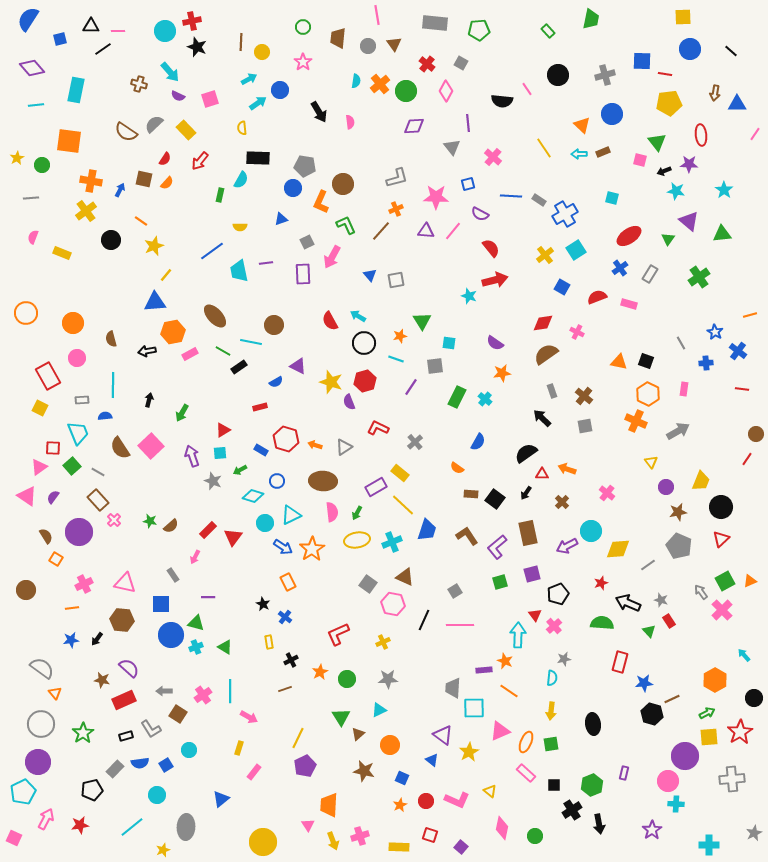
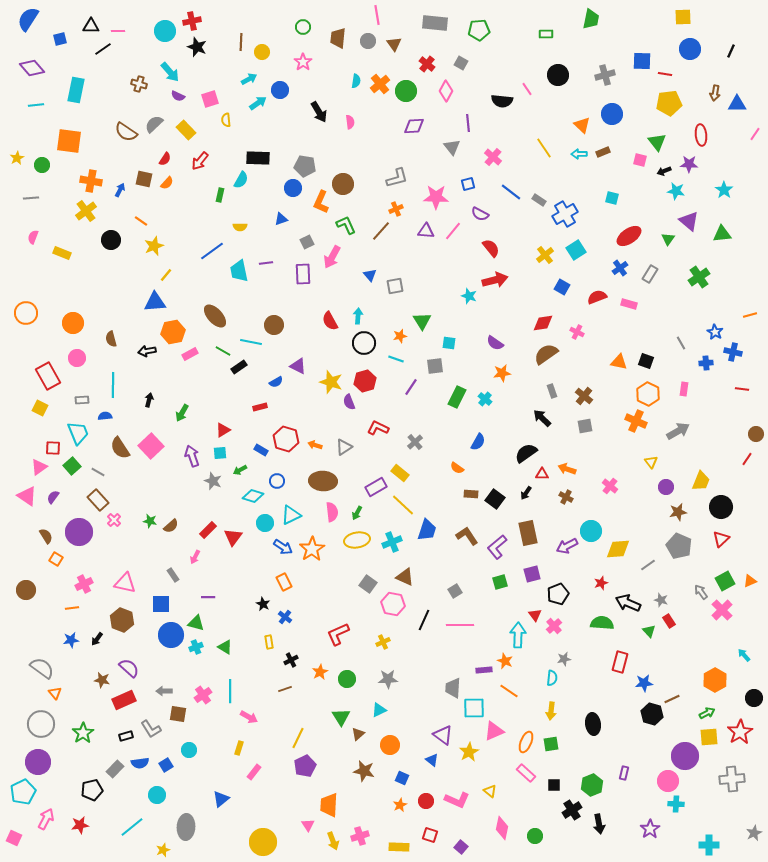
green rectangle at (548, 31): moved 2 px left, 3 px down; rotated 48 degrees counterclockwise
gray circle at (368, 46): moved 5 px up
black line at (731, 51): rotated 72 degrees clockwise
yellow semicircle at (242, 128): moved 16 px left, 8 px up
blue line at (511, 196): moved 4 px up; rotated 35 degrees clockwise
gray square at (396, 280): moved 1 px left, 6 px down
cyan arrow at (358, 316): rotated 63 degrees clockwise
blue cross at (738, 351): moved 5 px left, 1 px down; rotated 24 degrees counterclockwise
pink cross at (607, 493): moved 3 px right, 7 px up
brown cross at (562, 502): moved 4 px right, 5 px up; rotated 16 degrees counterclockwise
orange rectangle at (288, 582): moved 4 px left
brown hexagon at (122, 620): rotated 15 degrees clockwise
brown square at (178, 714): rotated 24 degrees counterclockwise
pink triangle at (500, 731): moved 6 px left
purple star at (652, 830): moved 2 px left, 1 px up
